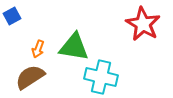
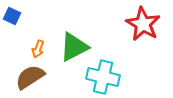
blue square: rotated 36 degrees counterclockwise
green triangle: rotated 36 degrees counterclockwise
cyan cross: moved 2 px right
